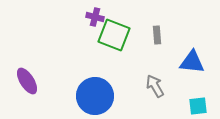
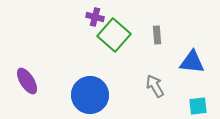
green square: rotated 20 degrees clockwise
blue circle: moved 5 px left, 1 px up
